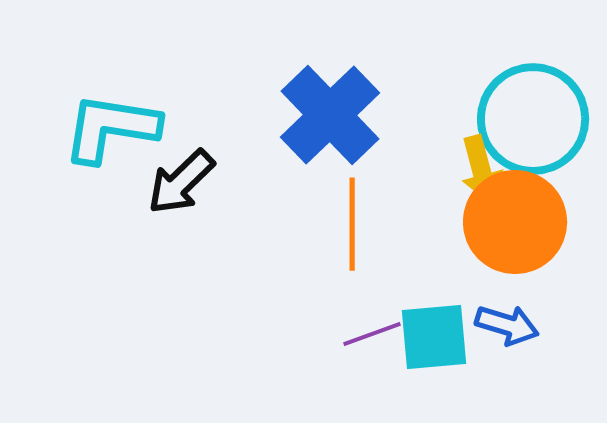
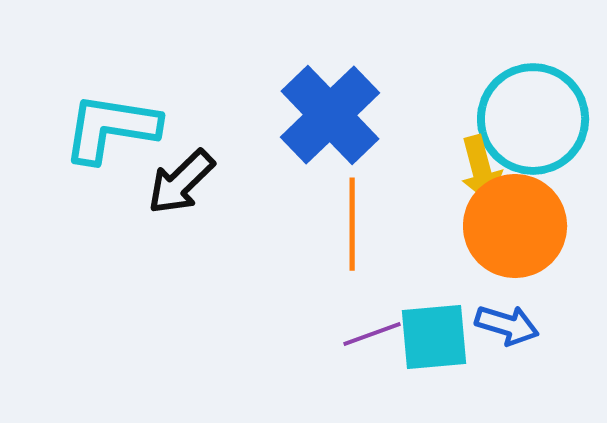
orange circle: moved 4 px down
